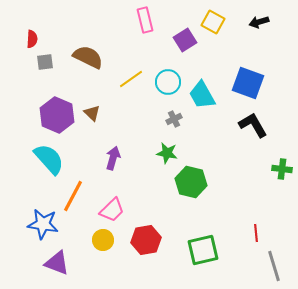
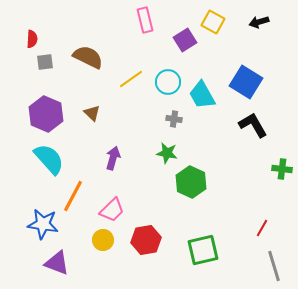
blue square: moved 2 px left, 1 px up; rotated 12 degrees clockwise
purple hexagon: moved 11 px left, 1 px up
gray cross: rotated 35 degrees clockwise
green hexagon: rotated 12 degrees clockwise
red line: moved 6 px right, 5 px up; rotated 36 degrees clockwise
